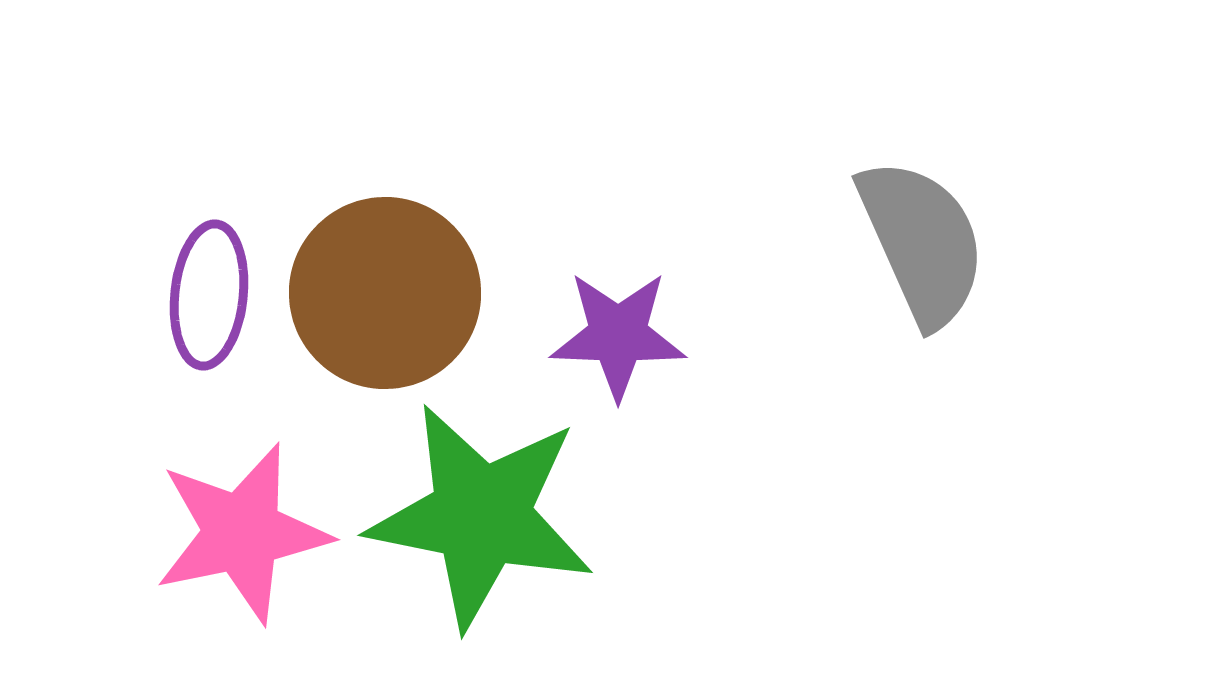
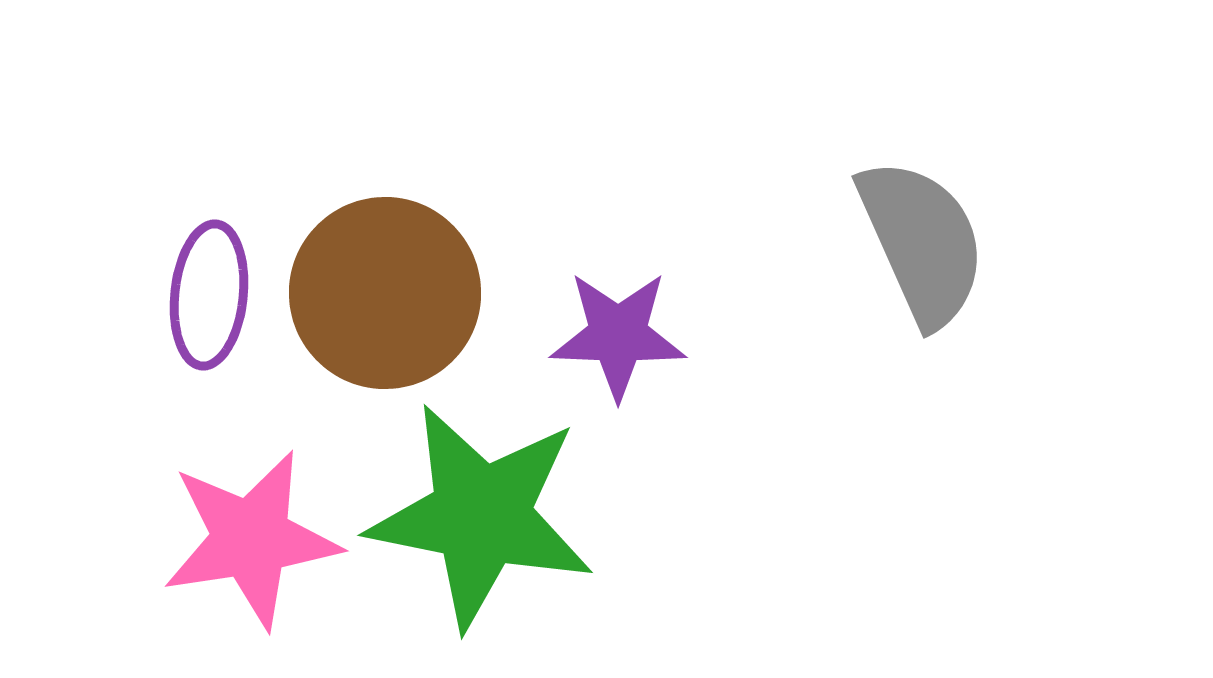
pink star: moved 9 px right, 6 px down; rotated 3 degrees clockwise
